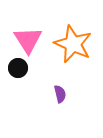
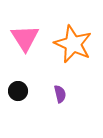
pink triangle: moved 3 px left, 2 px up
black circle: moved 23 px down
